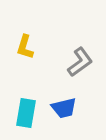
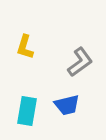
blue trapezoid: moved 3 px right, 3 px up
cyan rectangle: moved 1 px right, 2 px up
